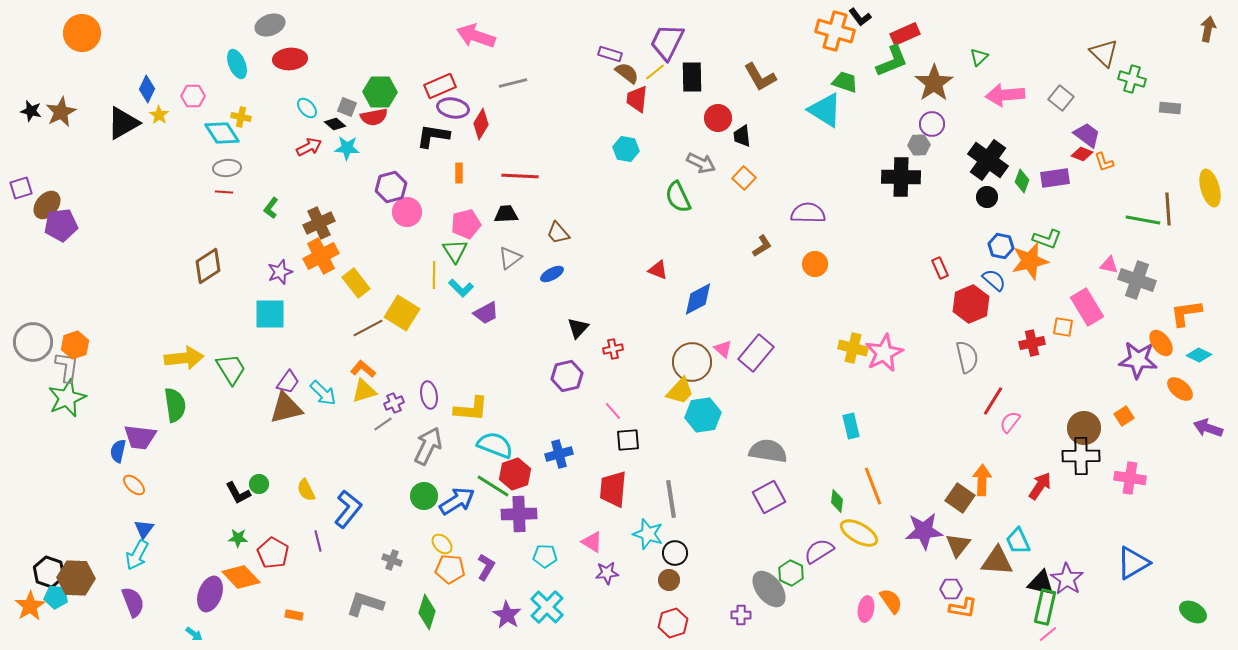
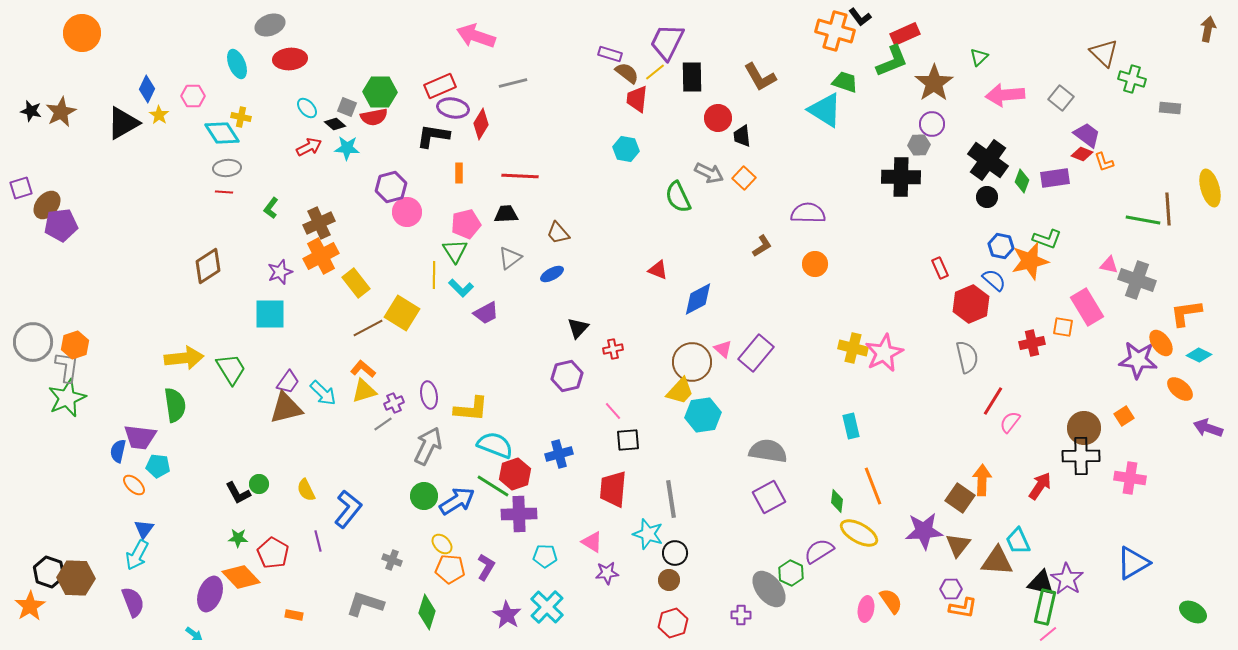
gray arrow at (701, 163): moved 8 px right, 10 px down
cyan pentagon at (56, 597): moved 102 px right, 131 px up
